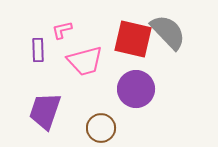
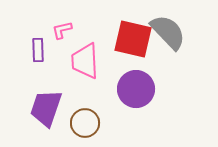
pink trapezoid: rotated 102 degrees clockwise
purple trapezoid: moved 1 px right, 3 px up
brown circle: moved 16 px left, 5 px up
